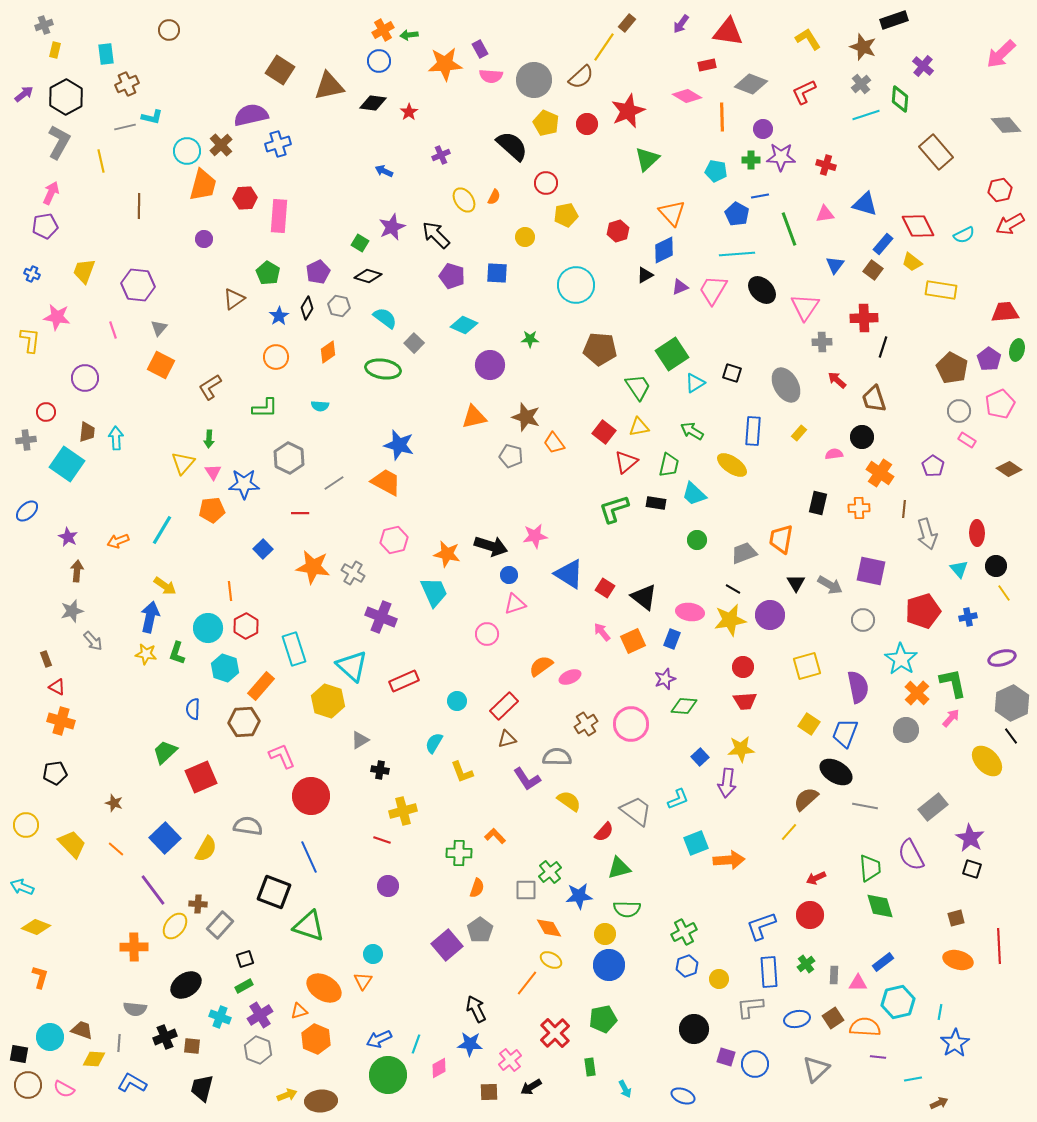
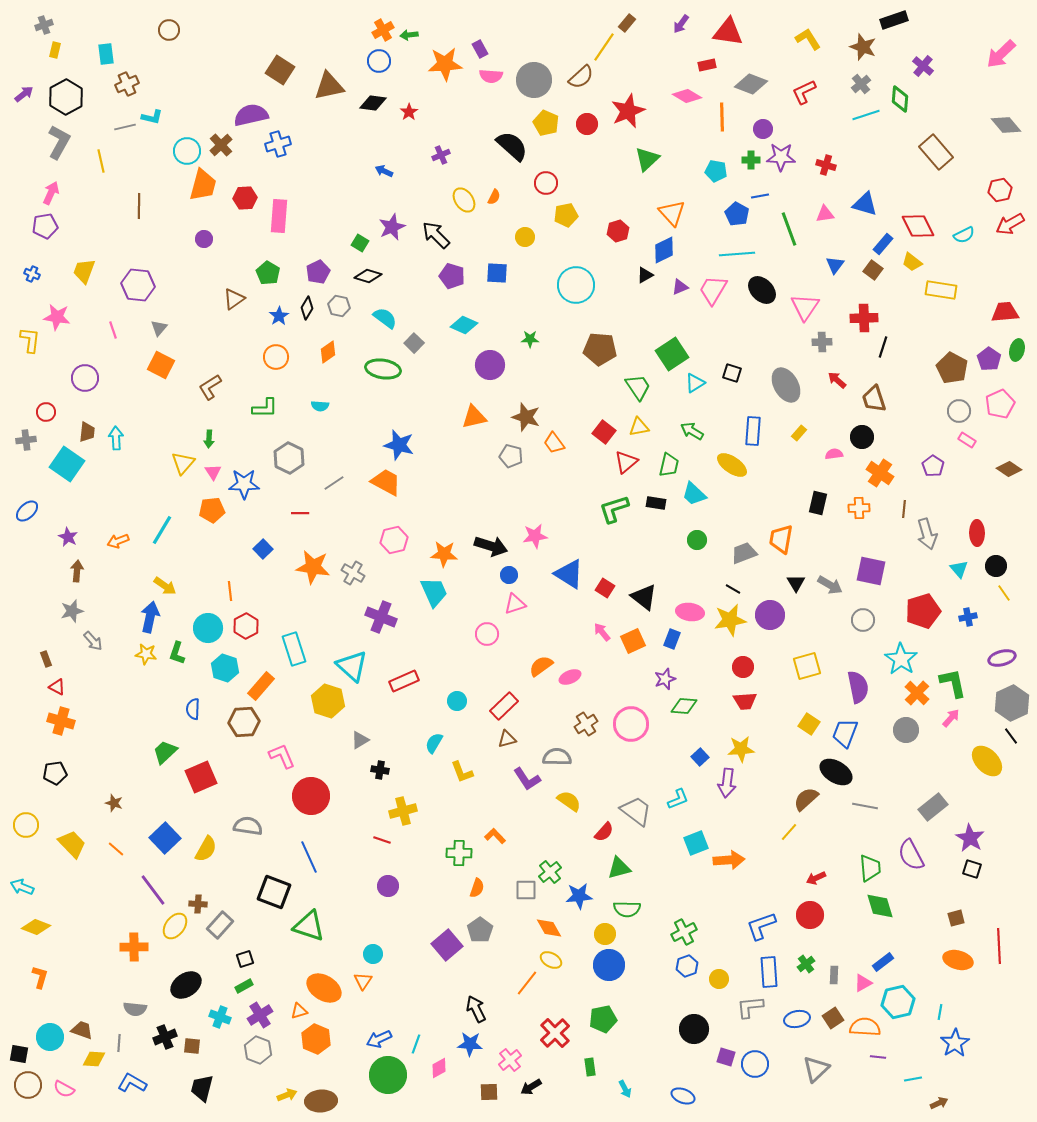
orange star at (447, 554): moved 3 px left; rotated 8 degrees counterclockwise
pink triangle at (858, 983): moved 5 px right; rotated 30 degrees counterclockwise
